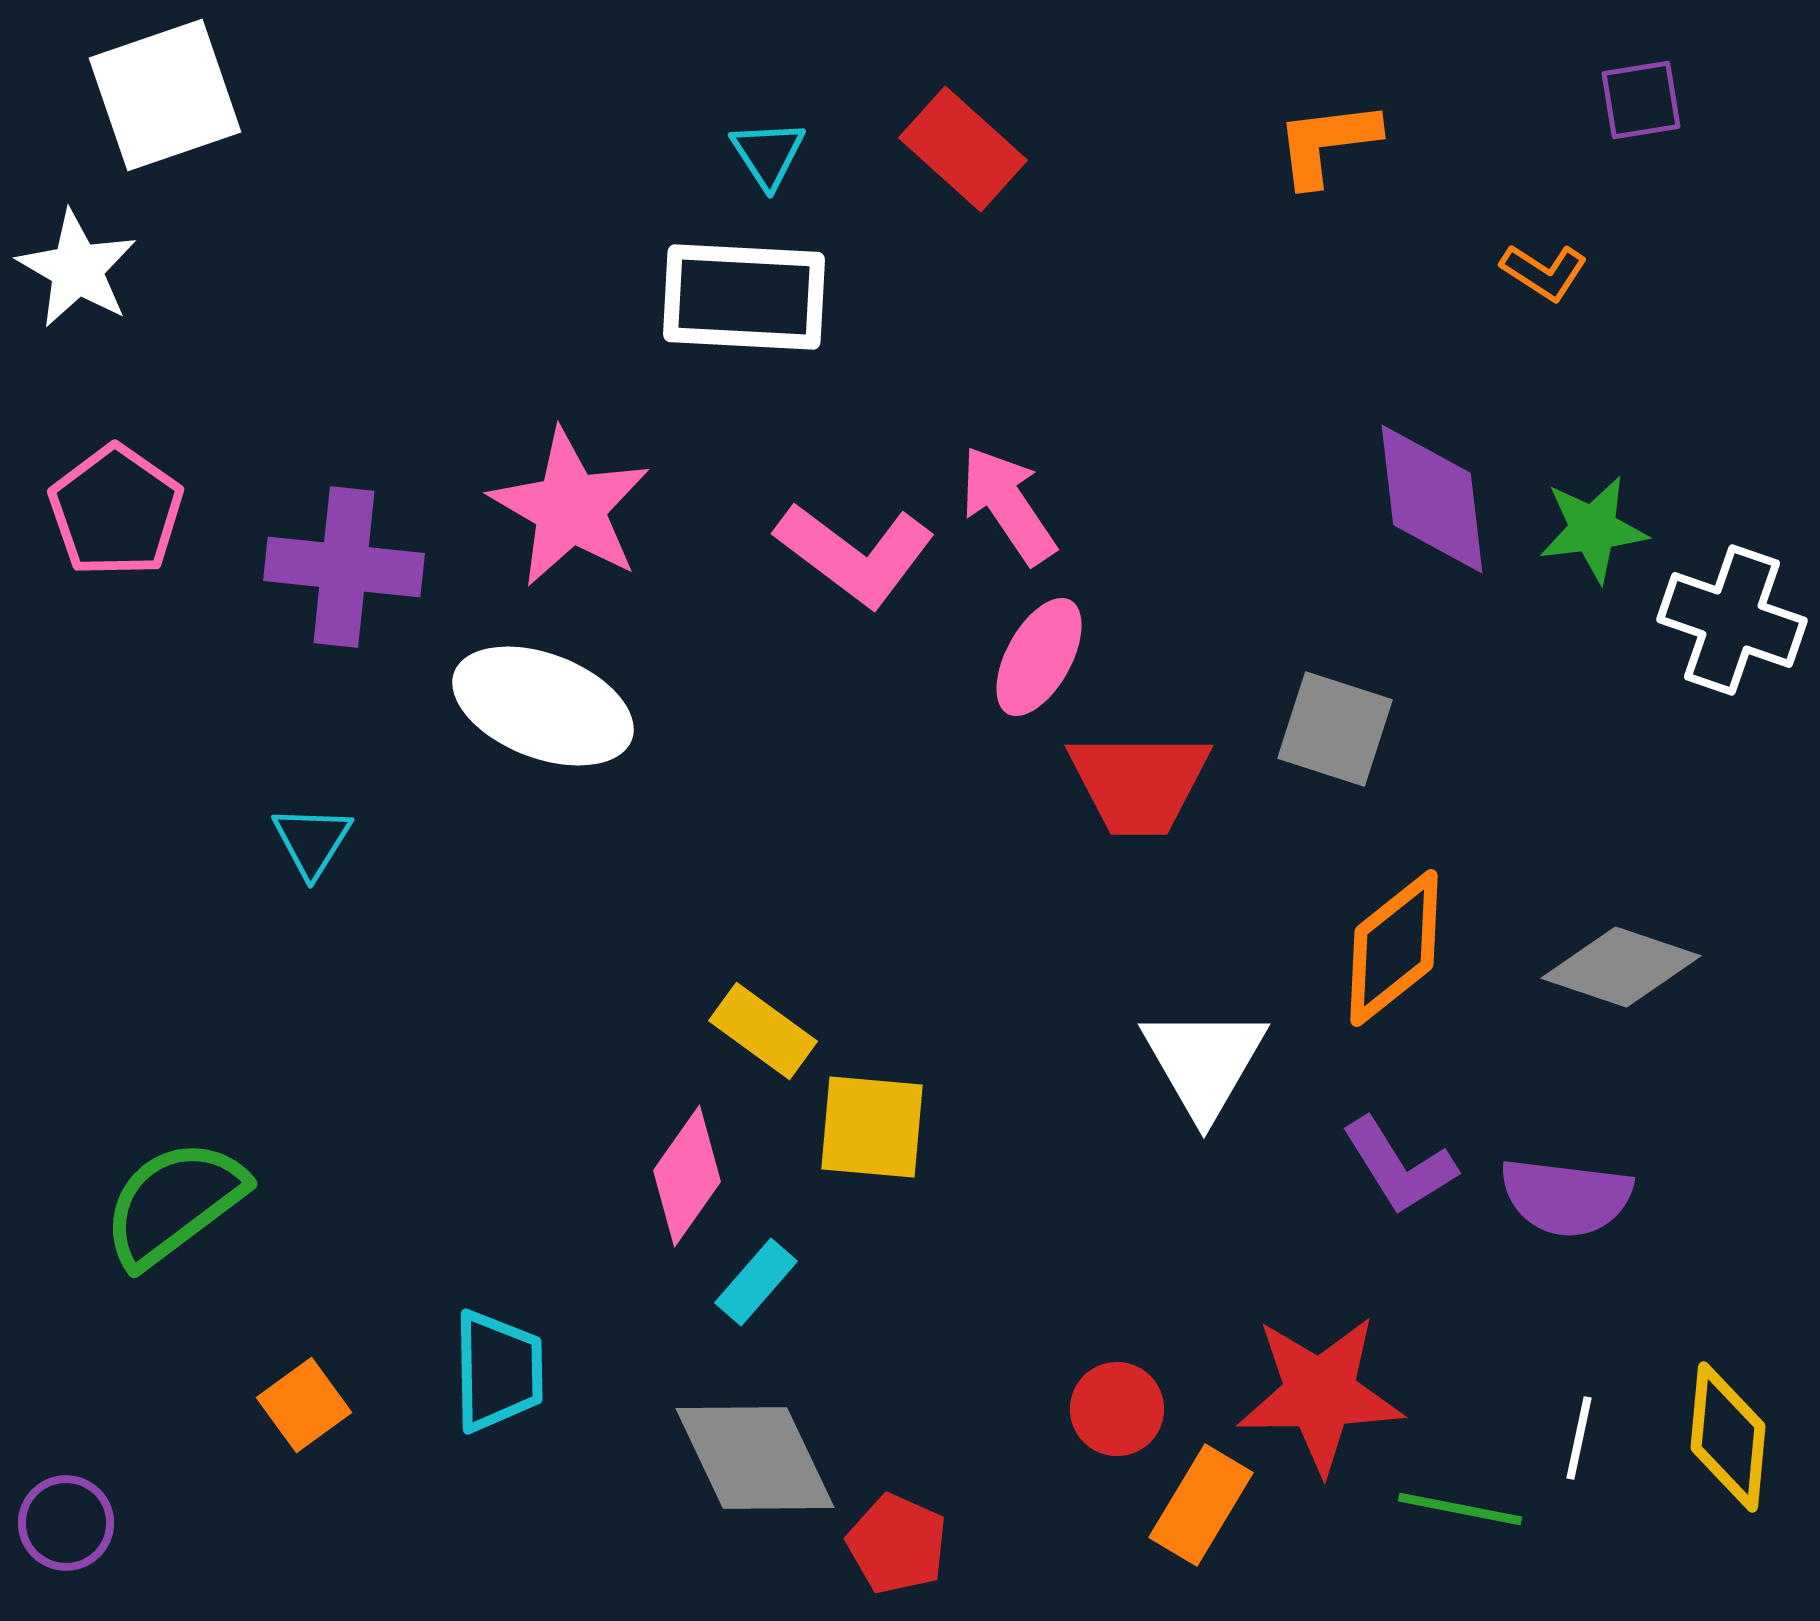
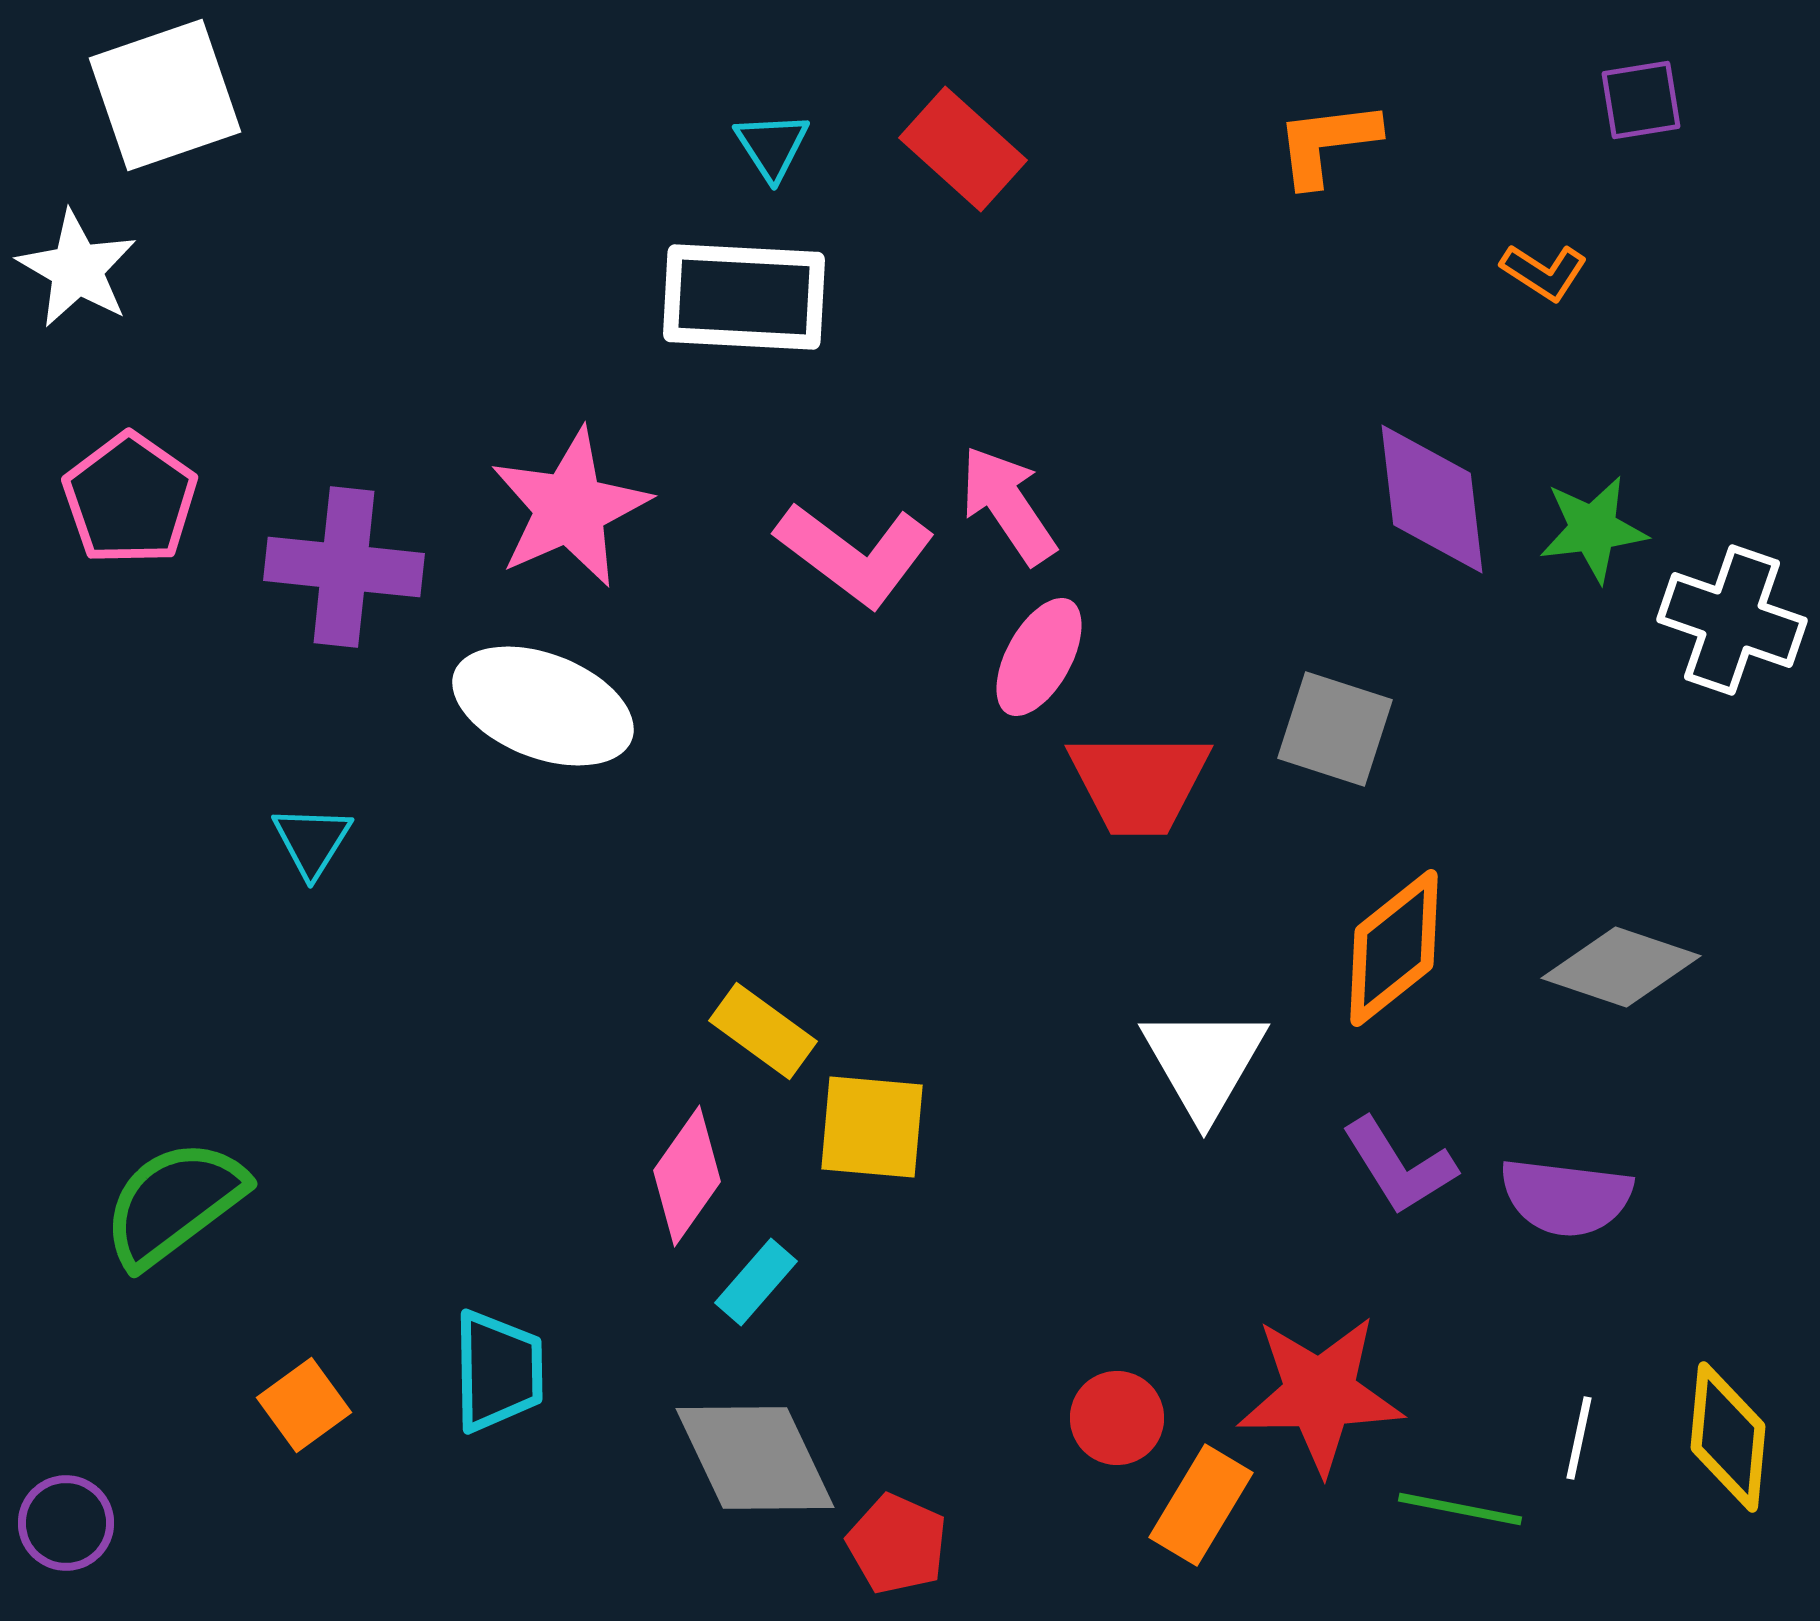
cyan triangle at (768, 154): moved 4 px right, 8 px up
pink star at (570, 508): rotated 18 degrees clockwise
pink pentagon at (116, 511): moved 14 px right, 12 px up
red circle at (1117, 1409): moved 9 px down
